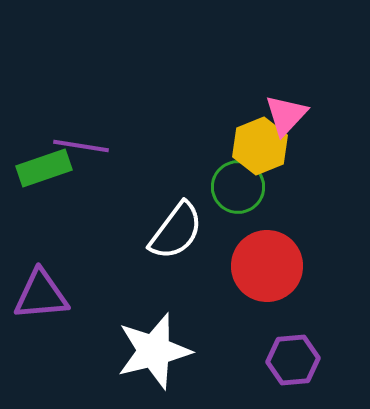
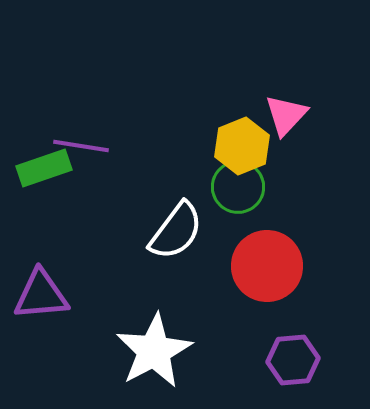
yellow hexagon: moved 18 px left
white star: rotated 14 degrees counterclockwise
